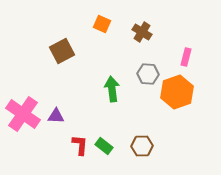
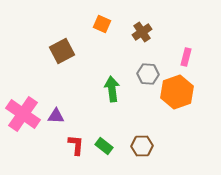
brown cross: rotated 24 degrees clockwise
red L-shape: moved 4 px left
